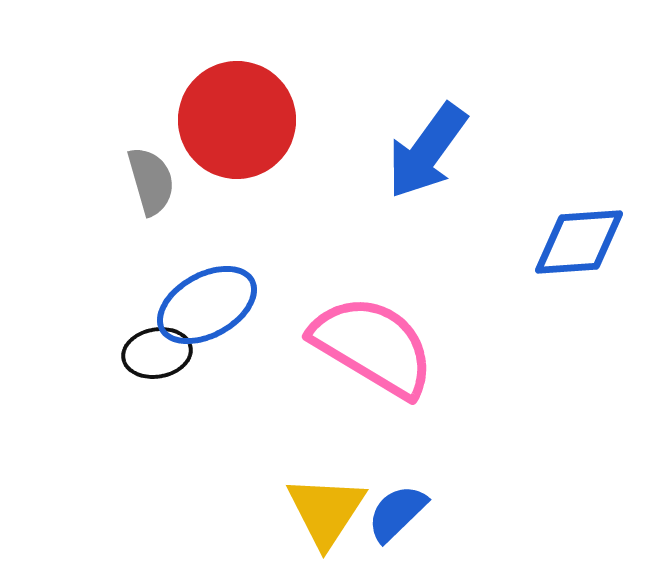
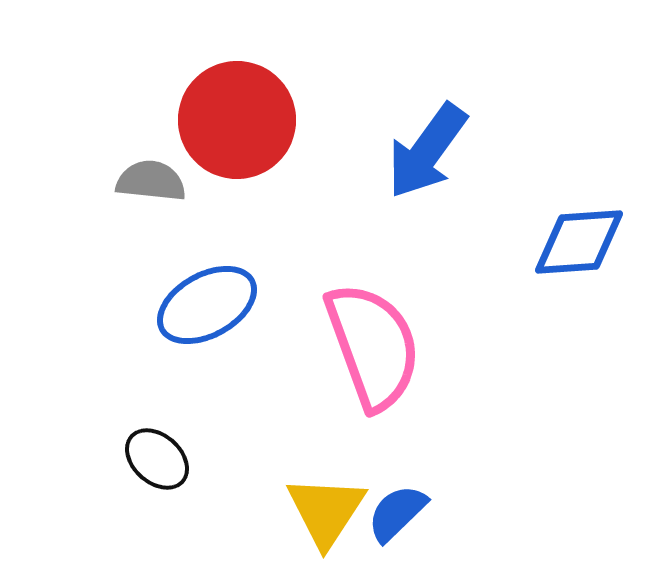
gray semicircle: rotated 68 degrees counterclockwise
pink semicircle: rotated 39 degrees clockwise
black ellipse: moved 106 px down; rotated 52 degrees clockwise
